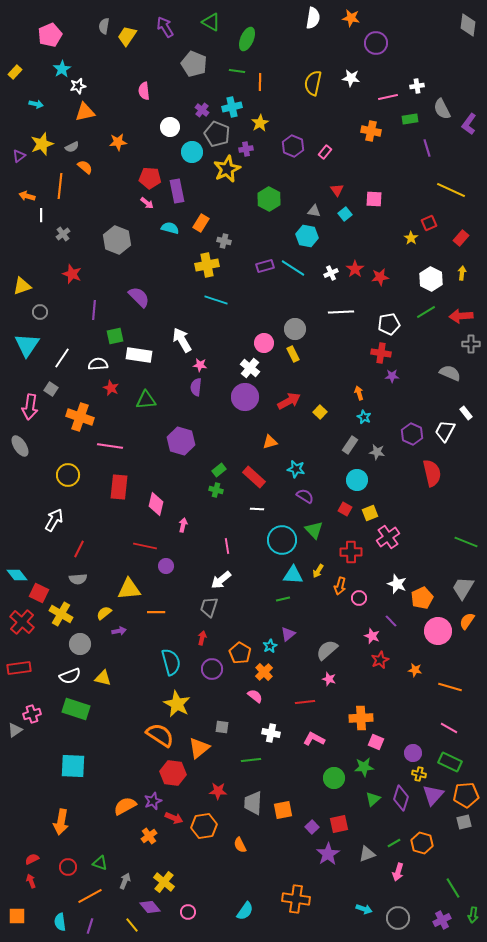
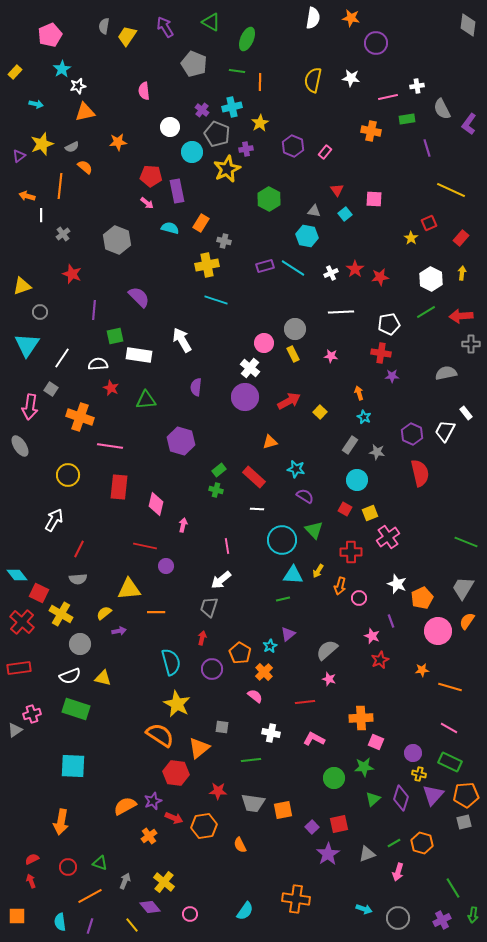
yellow semicircle at (313, 83): moved 3 px up
green rectangle at (410, 119): moved 3 px left
red pentagon at (150, 178): moved 1 px right, 2 px up
pink star at (200, 365): moved 131 px right, 9 px up
gray semicircle at (450, 373): moved 4 px left; rotated 35 degrees counterclockwise
red semicircle at (432, 473): moved 12 px left
purple line at (391, 621): rotated 24 degrees clockwise
orange star at (415, 670): moved 7 px right; rotated 16 degrees counterclockwise
red hexagon at (173, 773): moved 3 px right
gray trapezoid at (253, 803): rotated 85 degrees counterclockwise
pink circle at (188, 912): moved 2 px right, 2 px down
